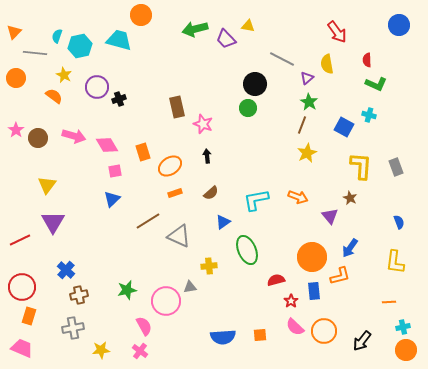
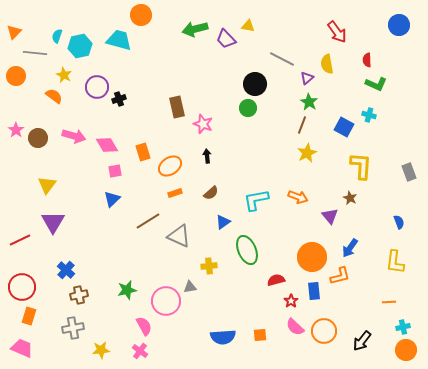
orange circle at (16, 78): moved 2 px up
gray rectangle at (396, 167): moved 13 px right, 5 px down
